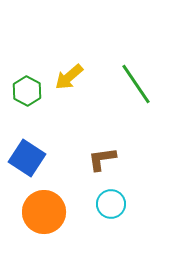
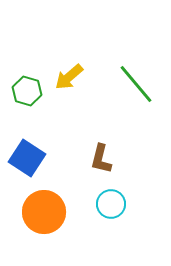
green line: rotated 6 degrees counterclockwise
green hexagon: rotated 12 degrees counterclockwise
brown L-shape: moved 1 px left; rotated 68 degrees counterclockwise
